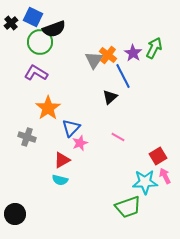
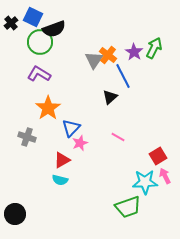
purple star: moved 1 px right, 1 px up
purple L-shape: moved 3 px right, 1 px down
